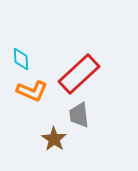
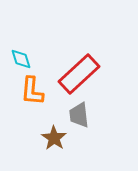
cyan diamond: rotated 15 degrees counterclockwise
orange L-shape: rotated 72 degrees clockwise
brown star: moved 1 px up
